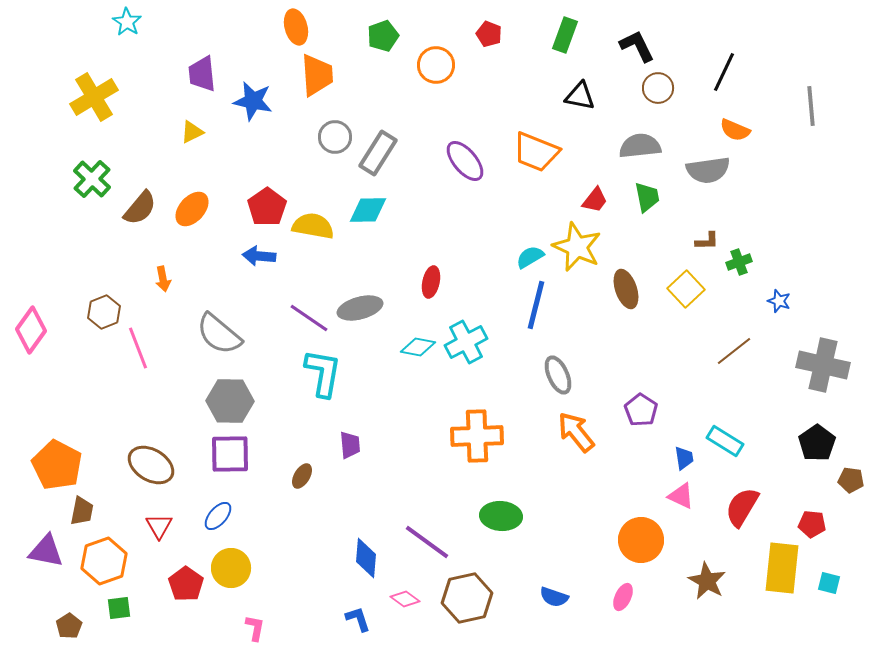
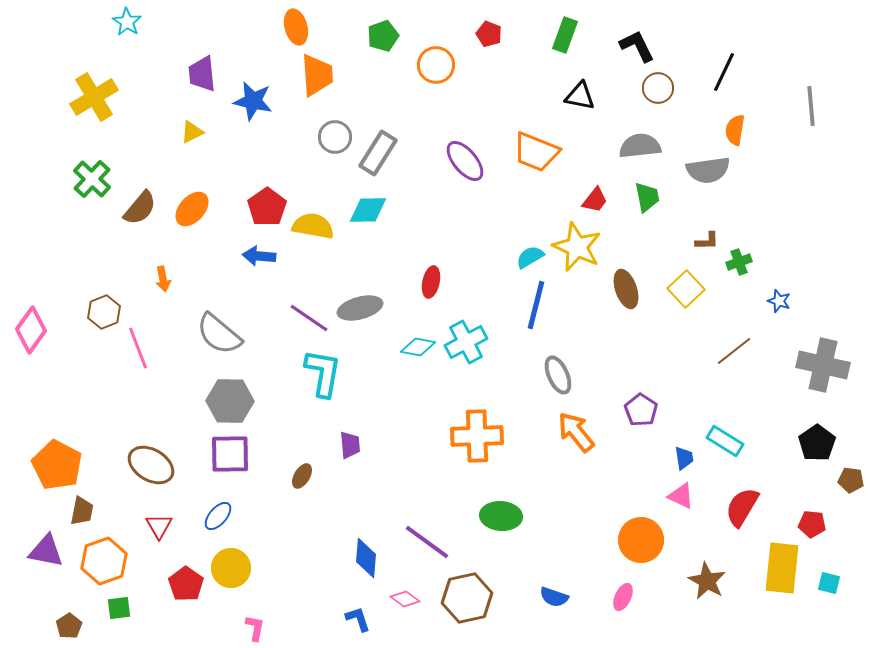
orange semicircle at (735, 130): rotated 76 degrees clockwise
